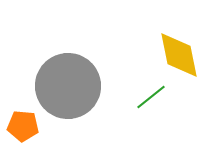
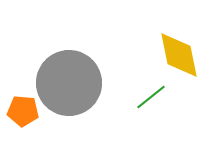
gray circle: moved 1 px right, 3 px up
orange pentagon: moved 15 px up
